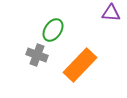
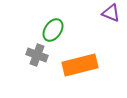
purple triangle: rotated 18 degrees clockwise
orange rectangle: rotated 32 degrees clockwise
